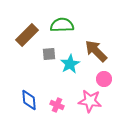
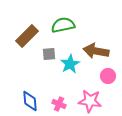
green semicircle: moved 1 px right; rotated 10 degrees counterclockwise
brown rectangle: moved 1 px down
brown arrow: rotated 35 degrees counterclockwise
pink circle: moved 4 px right, 3 px up
blue diamond: moved 1 px right, 1 px down
pink cross: moved 2 px right, 1 px up
